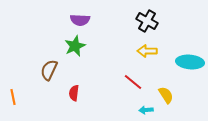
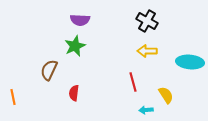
red line: rotated 36 degrees clockwise
